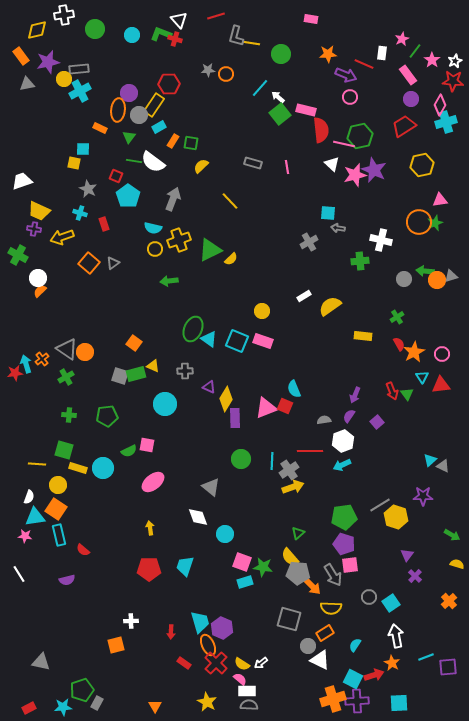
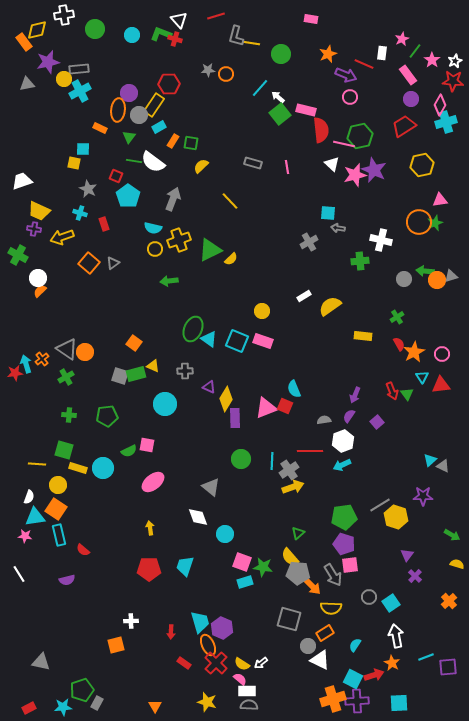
orange star at (328, 54): rotated 18 degrees counterclockwise
orange rectangle at (21, 56): moved 3 px right, 14 px up
yellow star at (207, 702): rotated 12 degrees counterclockwise
